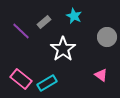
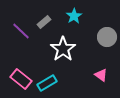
cyan star: rotated 14 degrees clockwise
